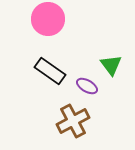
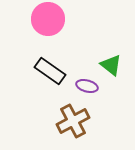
green triangle: rotated 15 degrees counterclockwise
purple ellipse: rotated 15 degrees counterclockwise
